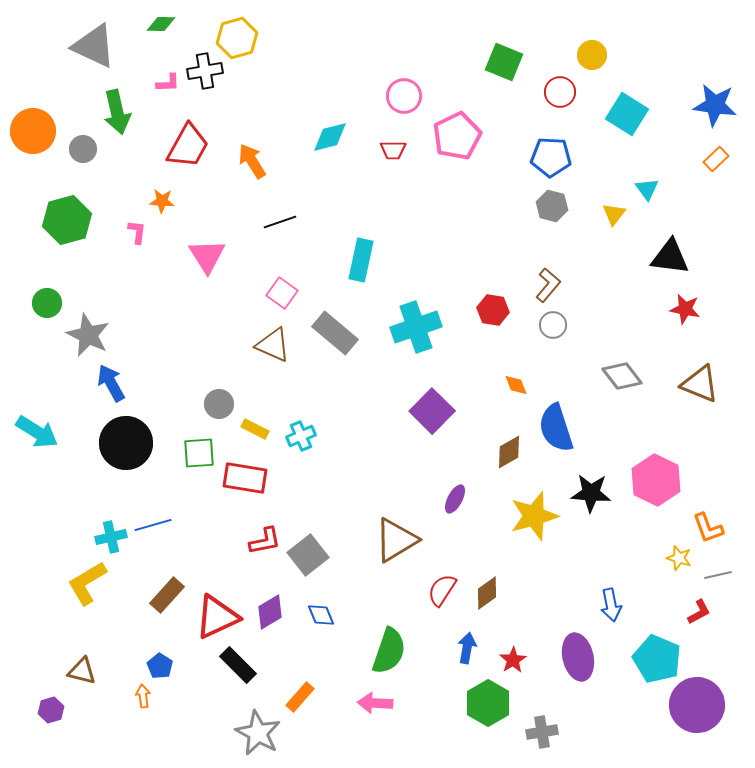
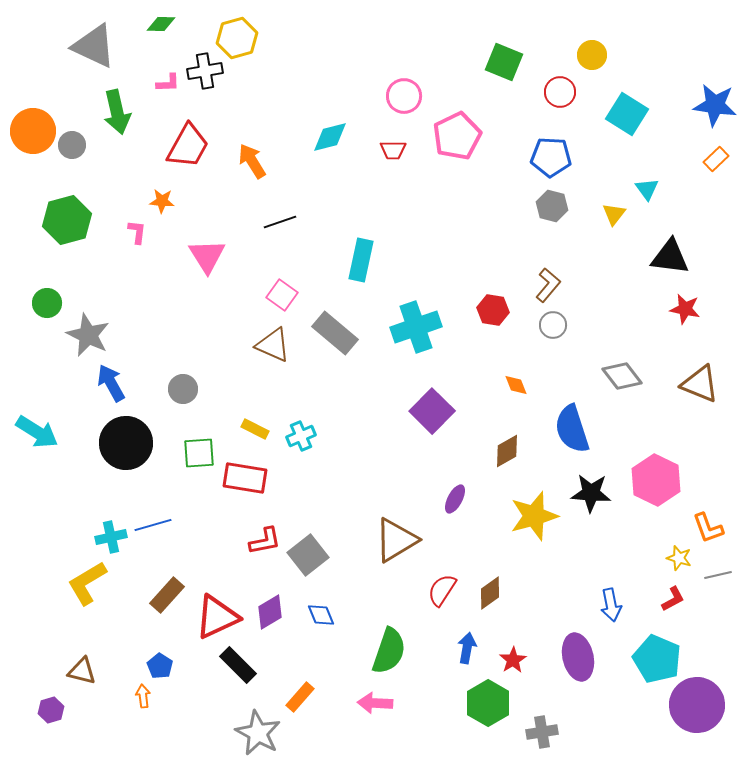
gray circle at (83, 149): moved 11 px left, 4 px up
pink square at (282, 293): moved 2 px down
gray circle at (219, 404): moved 36 px left, 15 px up
blue semicircle at (556, 428): moved 16 px right, 1 px down
brown diamond at (509, 452): moved 2 px left, 1 px up
brown diamond at (487, 593): moved 3 px right
red L-shape at (699, 612): moved 26 px left, 13 px up
